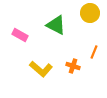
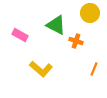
orange line: moved 17 px down
orange cross: moved 3 px right, 25 px up
